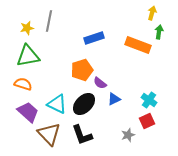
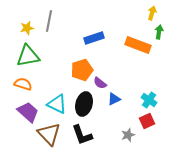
black ellipse: rotated 30 degrees counterclockwise
